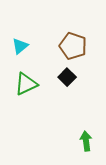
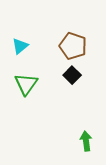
black square: moved 5 px right, 2 px up
green triangle: rotated 30 degrees counterclockwise
